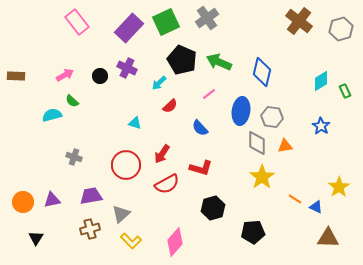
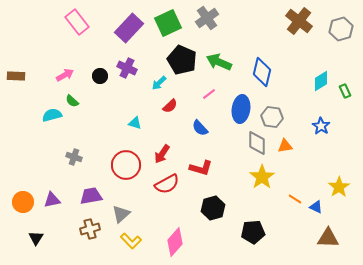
green square at (166, 22): moved 2 px right, 1 px down
blue ellipse at (241, 111): moved 2 px up
